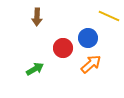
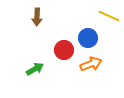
red circle: moved 1 px right, 2 px down
orange arrow: rotated 20 degrees clockwise
